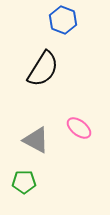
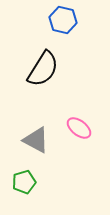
blue hexagon: rotated 8 degrees counterclockwise
green pentagon: rotated 15 degrees counterclockwise
